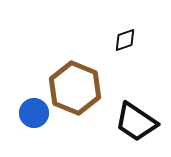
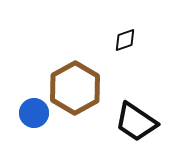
brown hexagon: rotated 9 degrees clockwise
